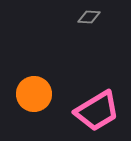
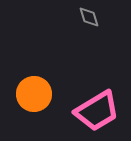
gray diamond: rotated 70 degrees clockwise
